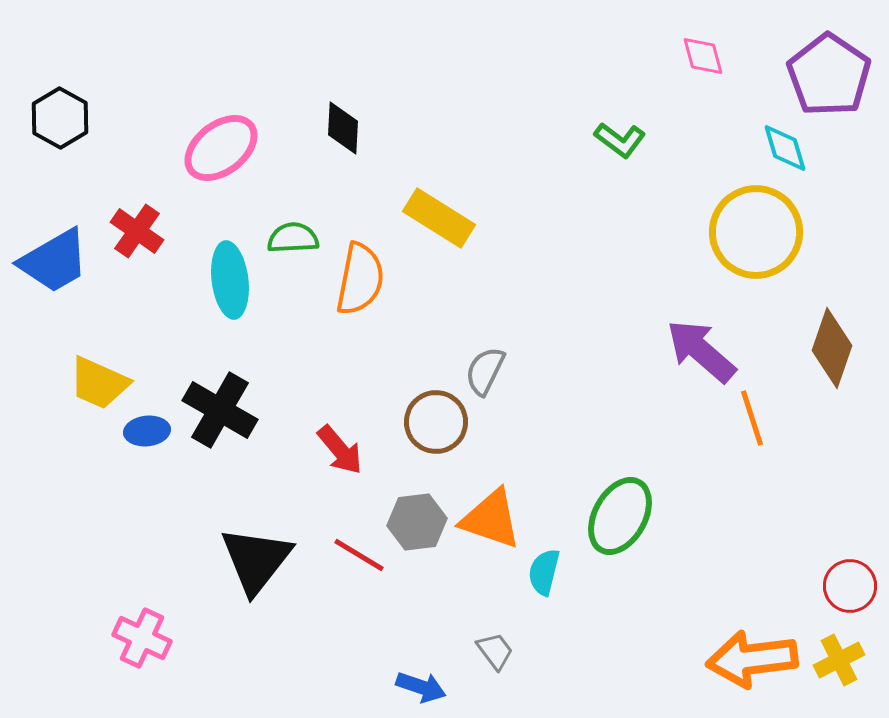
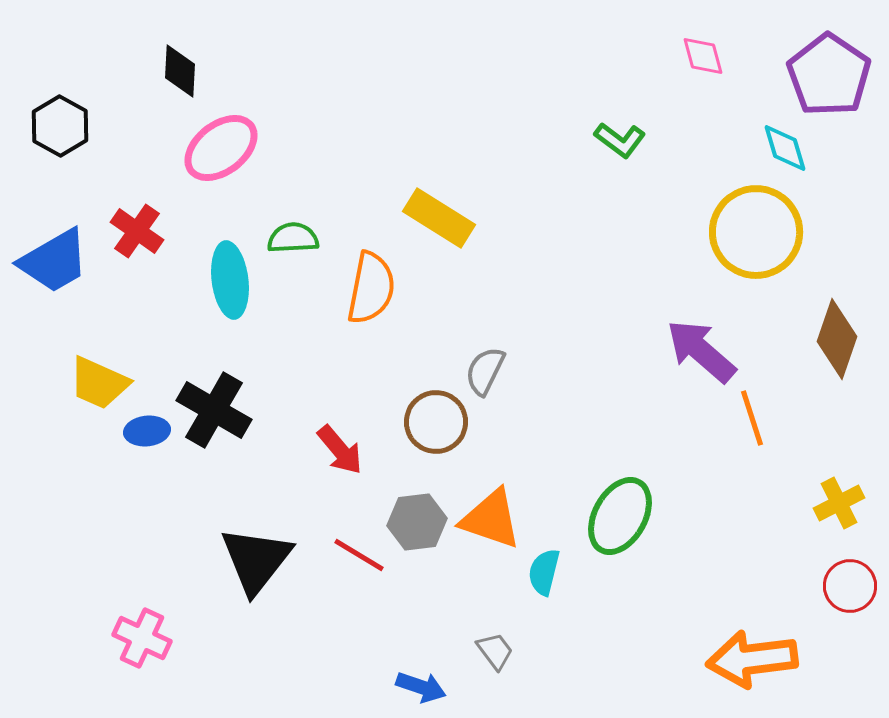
black hexagon: moved 8 px down
black diamond: moved 163 px left, 57 px up
orange semicircle: moved 11 px right, 9 px down
brown diamond: moved 5 px right, 9 px up
black cross: moved 6 px left
yellow cross: moved 157 px up
